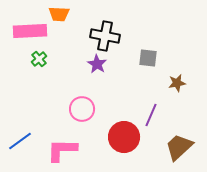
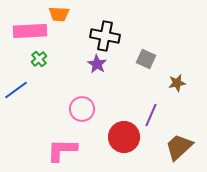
gray square: moved 2 px left, 1 px down; rotated 18 degrees clockwise
blue line: moved 4 px left, 51 px up
